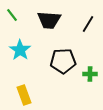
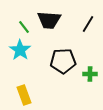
green line: moved 12 px right, 12 px down
